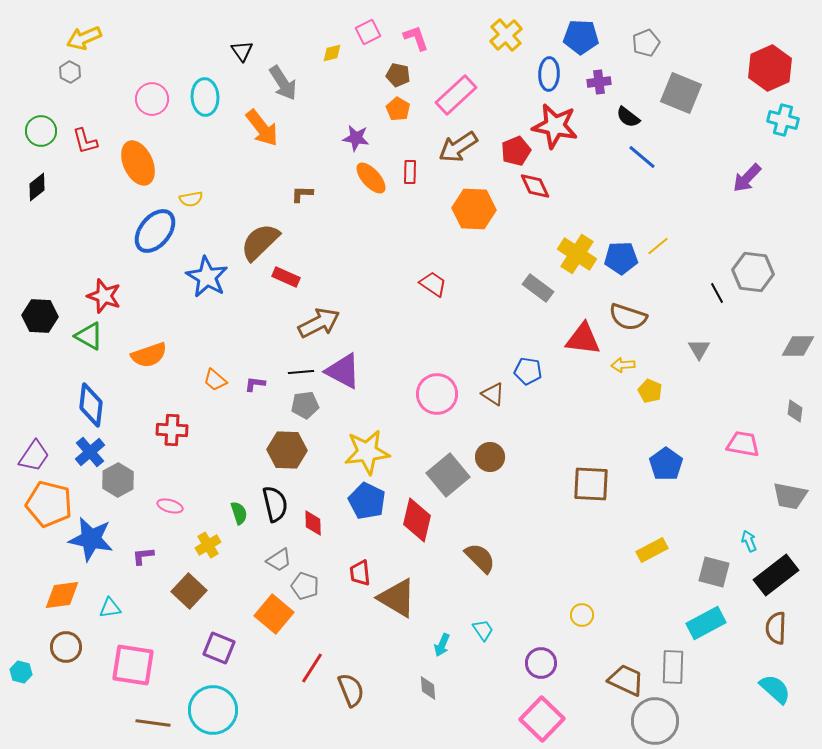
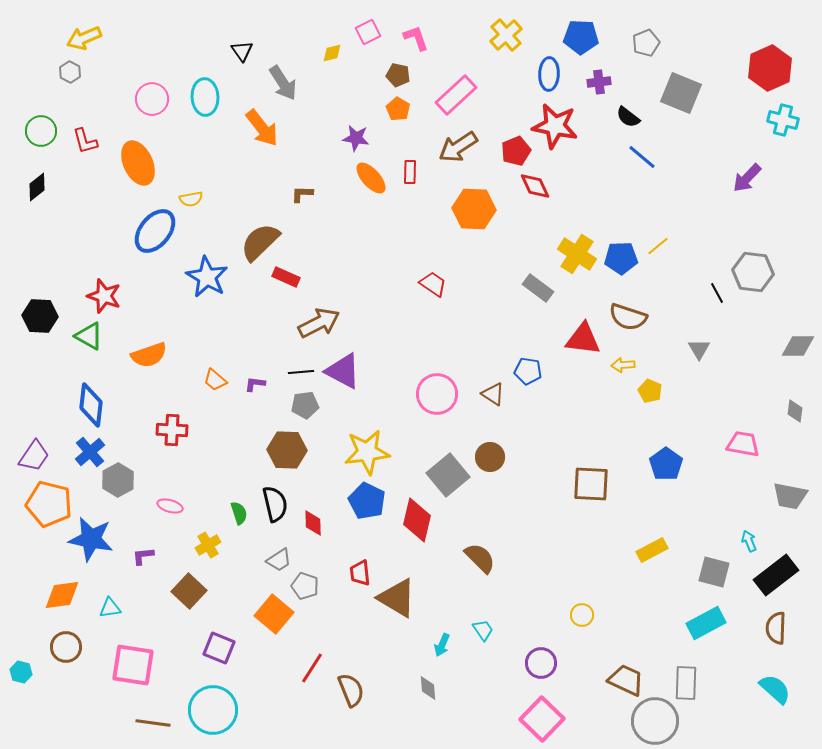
gray rectangle at (673, 667): moved 13 px right, 16 px down
